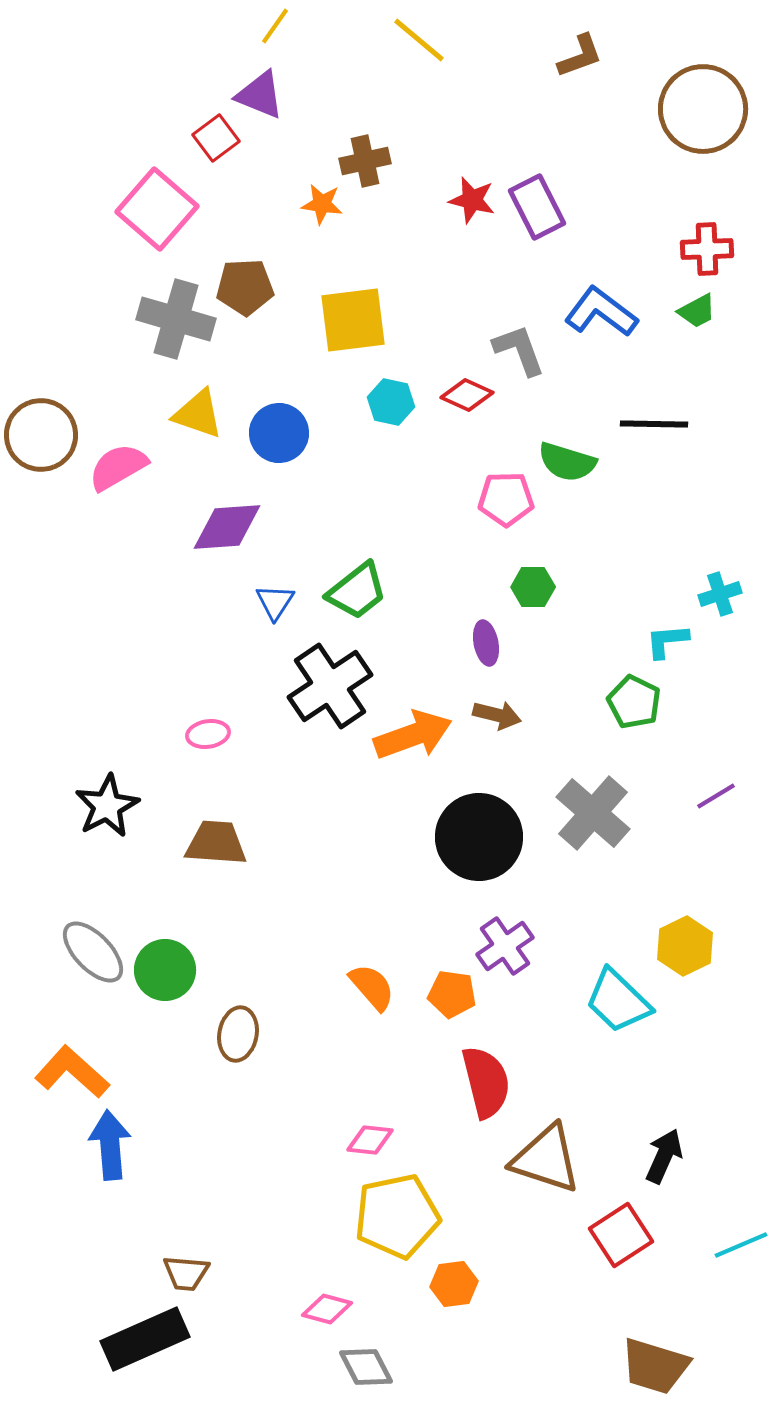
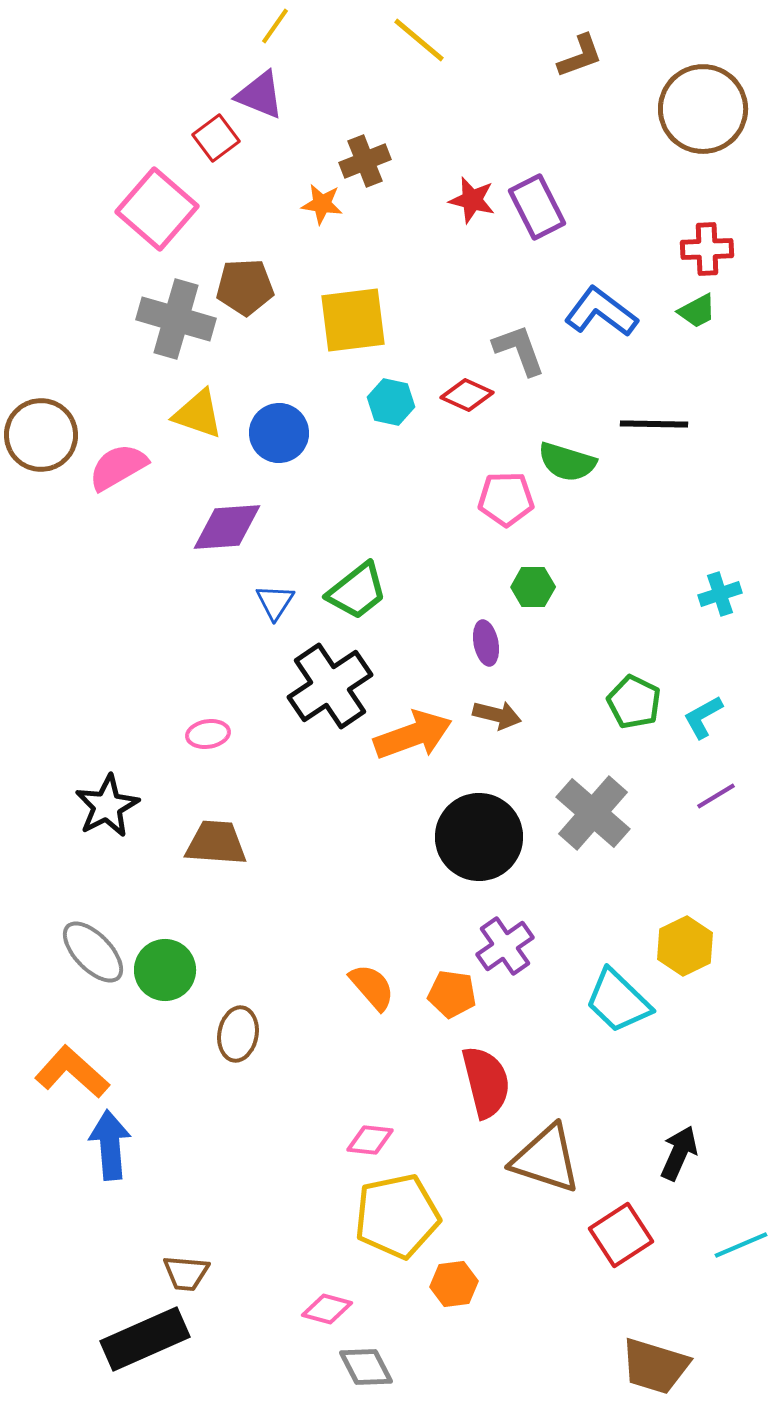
brown cross at (365, 161): rotated 9 degrees counterclockwise
cyan L-shape at (667, 641): moved 36 px right, 76 px down; rotated 24 degrees counterclockwise
black arrow at (664, 1156): moved 15 px right, 3 px up
